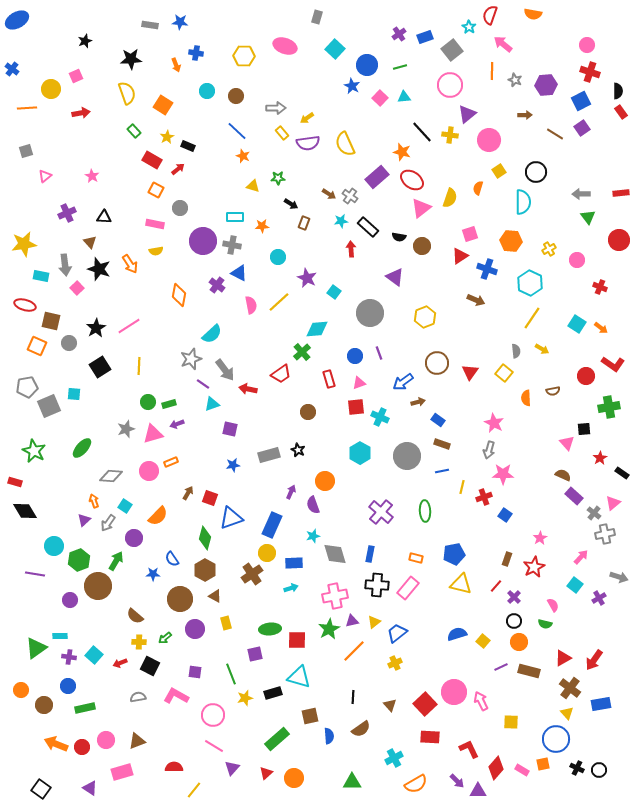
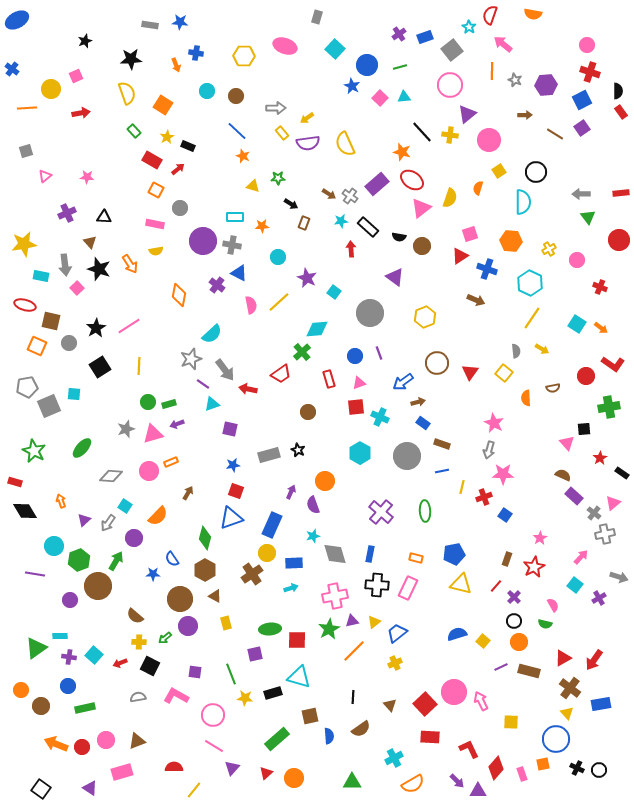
blue square at (581, 101): moved 1 px right, 1 px up
pink star at (92, 176): moved 5 px left, 1 px down; rotated 24 degrees counterclockwise
purple rectangle at (377, 177): moved 7 px down
brown semicircle at (553, 391): moved 3 px up
blue rectangle at (438, 420): moved 15 px left, 3 px down
red square at (210, 498): moved 26 px right, 7 px up
orange arrow at (94, 501): moved 33 px left
pink rectangle at (408, 588): rotated 15 degrees counterclockwise
purple circle at (195, 629): moved 7 px left, 3 px up
yellow star at (245, 698): rotated 21 degrees clockwise
brown circle at (44, 705): moved 3 px left, 1 px down
pink rectangle at (522, 770): moved 4 px down; rotated 40 degrees clockwise
orange semicircle at (416, 784): moved 3 px left
